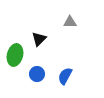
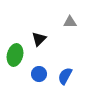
blue circle: moved 2 px right
